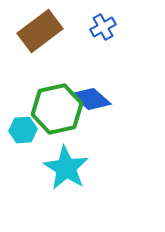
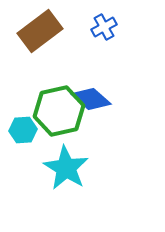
blue cross: moved 1 px right
green hexagon: moved 2 px right, 2 px down
